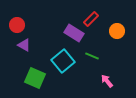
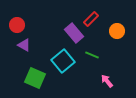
purple rectangle: rotated 18 degrees clockwise
green line: moved 1 px up
